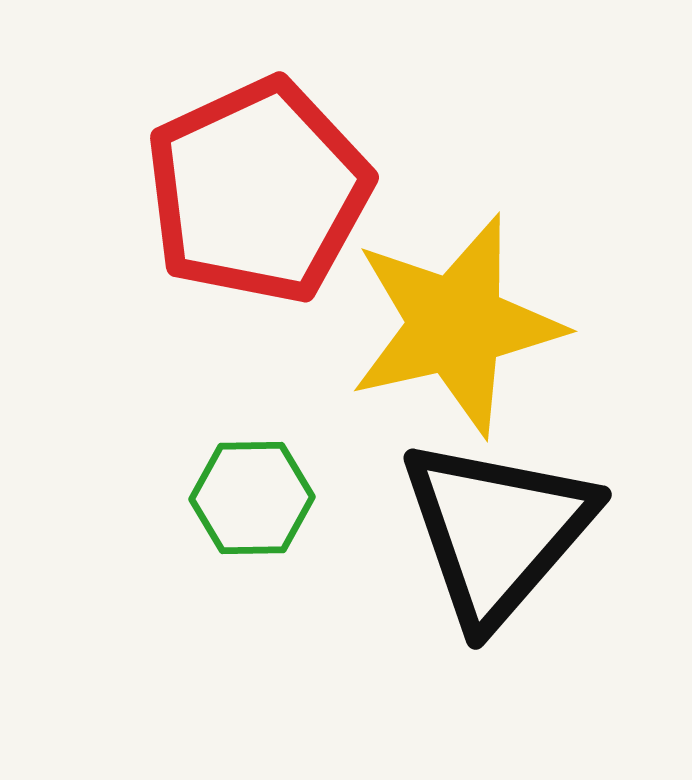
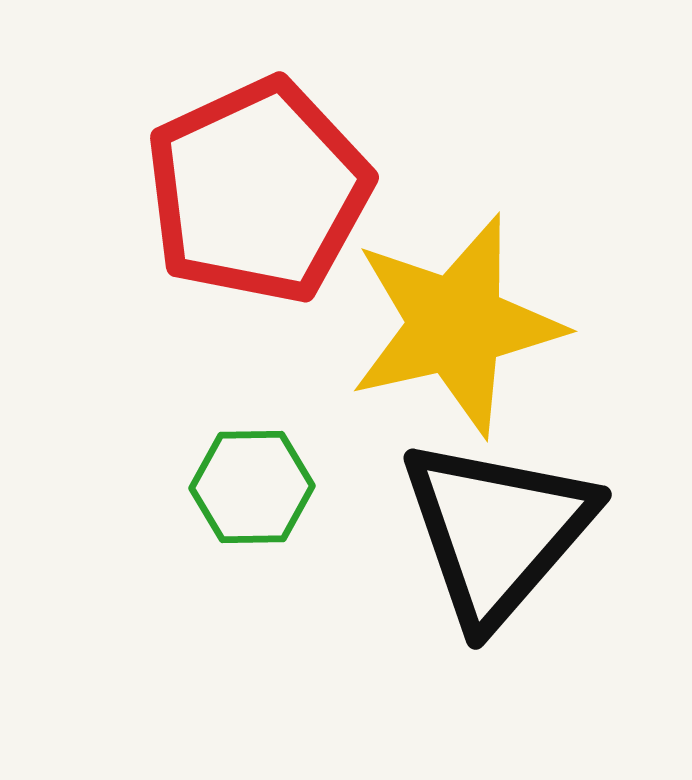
green hexagon: moved 11 px up
